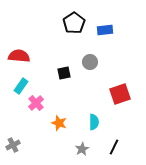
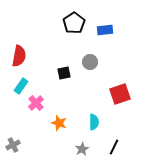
red semicircle: rotated 95 degrees clockwise
